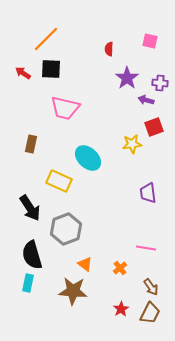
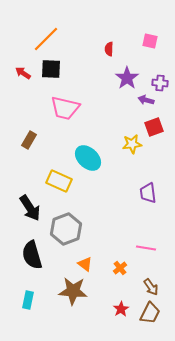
brown rectangle: moved 2 px left, 4 px up; rotated 18 degrees clockwise
cyan rectangle: moved 17 px down
